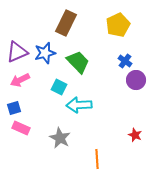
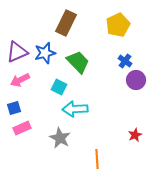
cyan arrow: moved 4 px left, 4 px down
pink rectangle: moved 1 px right; rotated 48 degrees counterclockwise
red star: rotated 24 degrees clockwise
